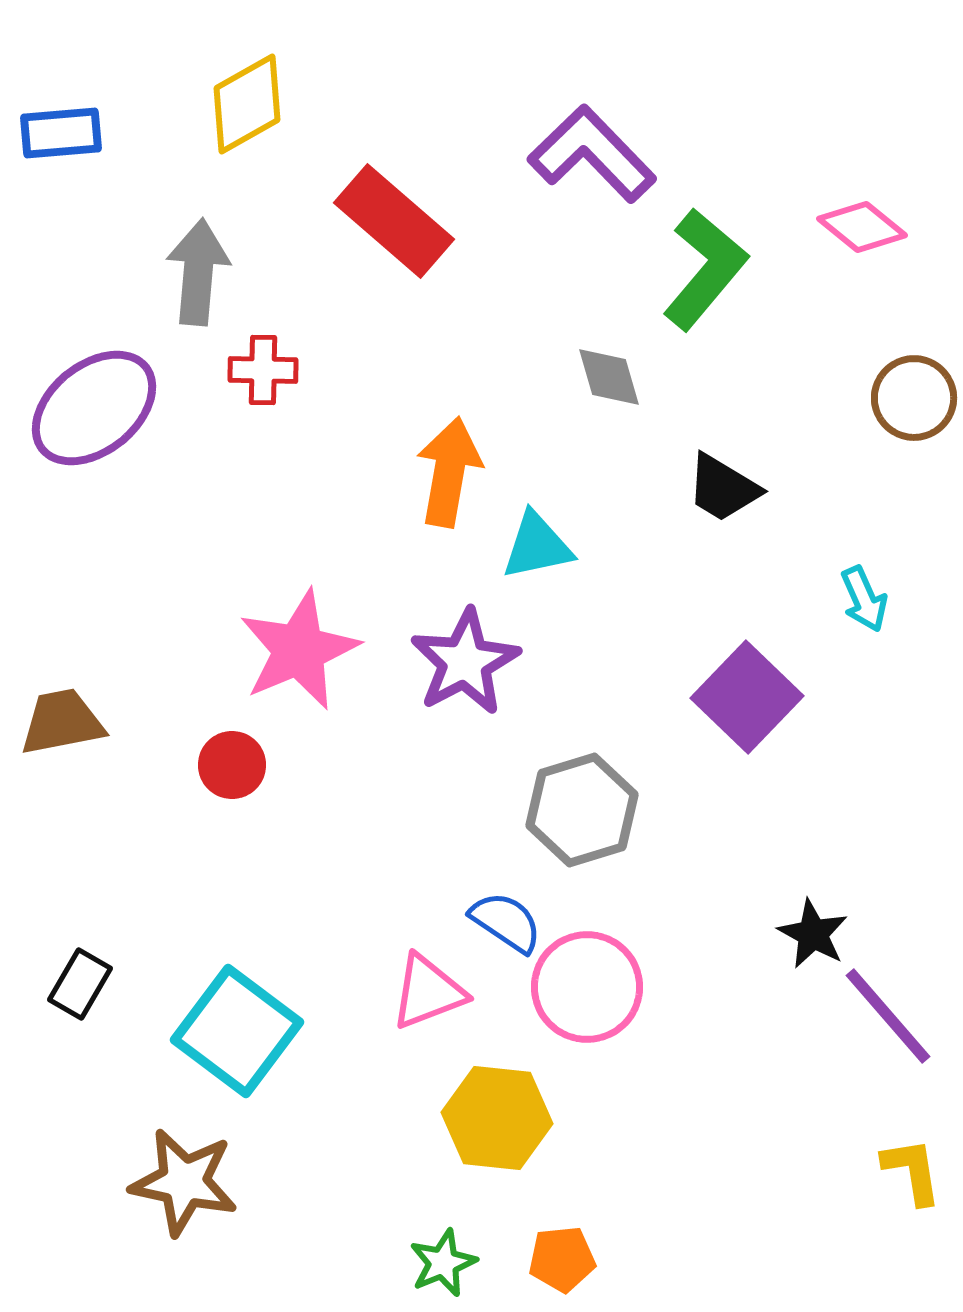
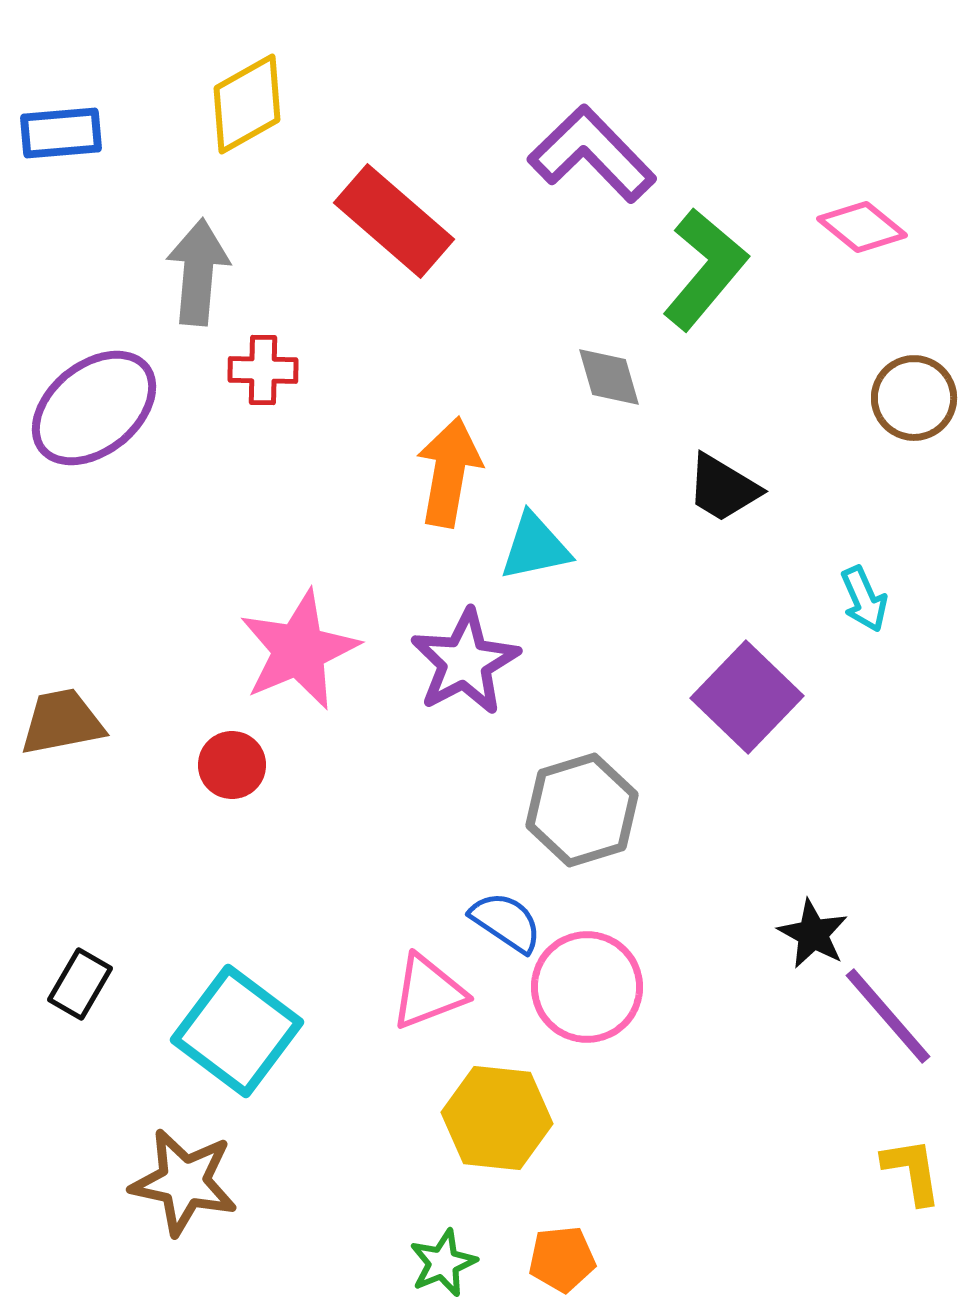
cyan triangle: moved 2 px left, 1 px down
